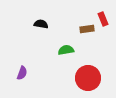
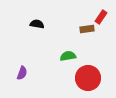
red rectangle: moved 2 px left, 2 px up; rotated 56 degrees clockwise
black semicircle: moved 4 px left
green semicircle: moved 2 px right, 6 px down
